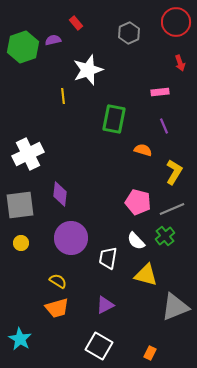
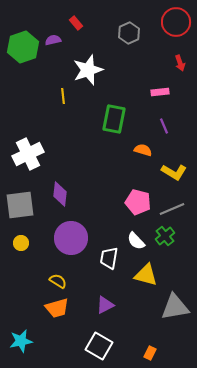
yellow L-shape: rotated 90 degrees clockwise
white trapezoid: moved 1 px right
gray triangle: rotated 12 degrees clockwise
cyan star: moved 1 px right, 2 px down; rotated 30 degrees clockwise
